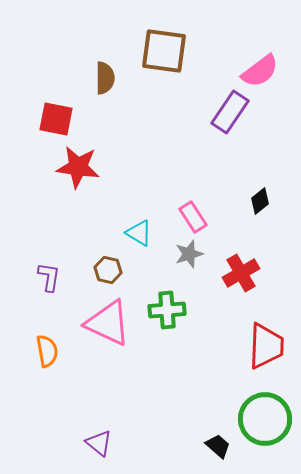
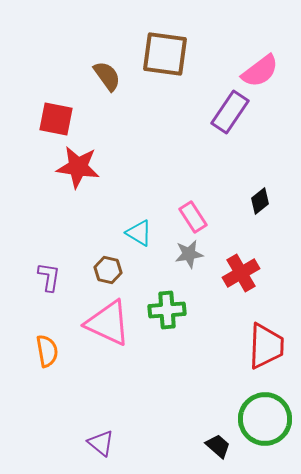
brown square: moved 1 px right, 3 px down
brown semicircle: moved 2 px right, 2 px up; rotated 36 degrees counterclockwise
gray star: rotated 8 degrees clockwise
purple triangle: moved 2 px right
